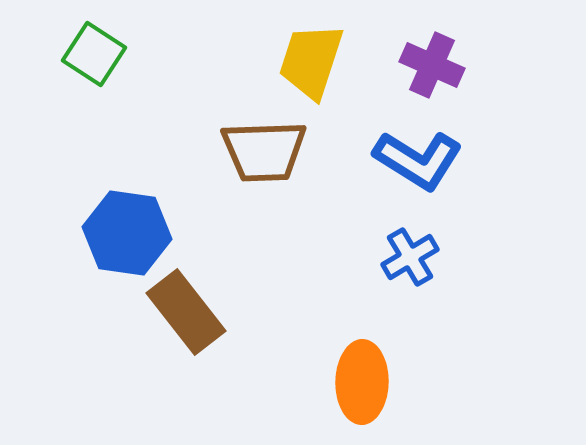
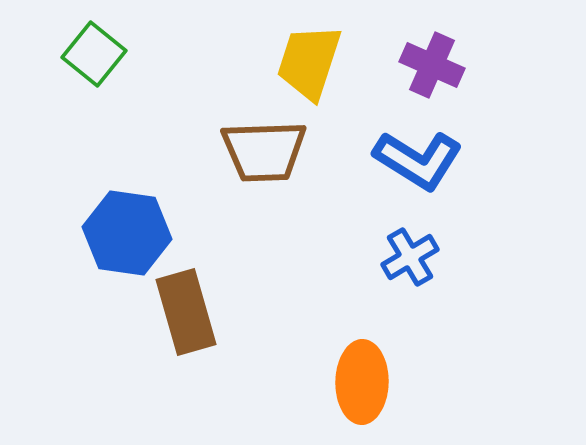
green square: rotated 6 degrees clockwise
yellow trapezoid: moved 2 px left, 1 px down
brown rectangle: rotated 22 degrees clockwise
